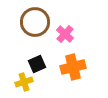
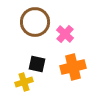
black square: rotated 36 degrees clockwise
